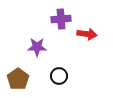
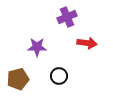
purple cross: moved 6 px right, 2 px up; rotated 18 degrees counterclockwise
red arrow: moved 9 px down
brown pentagon: rotated 20 degrees clockwise
